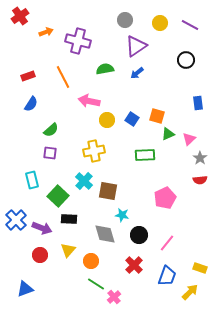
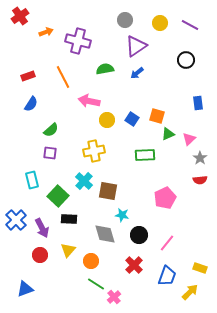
purple arrow at (42, 228): rotated 42 degrees clockwise
